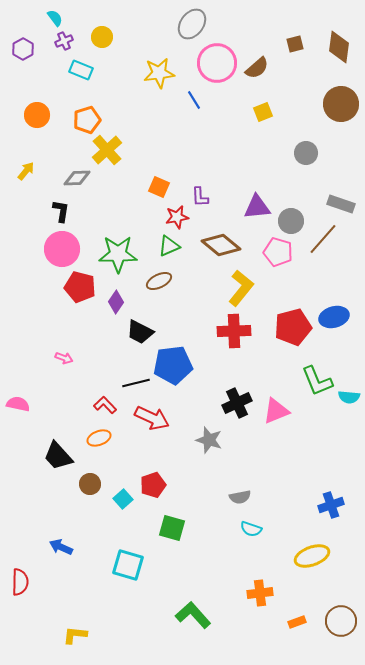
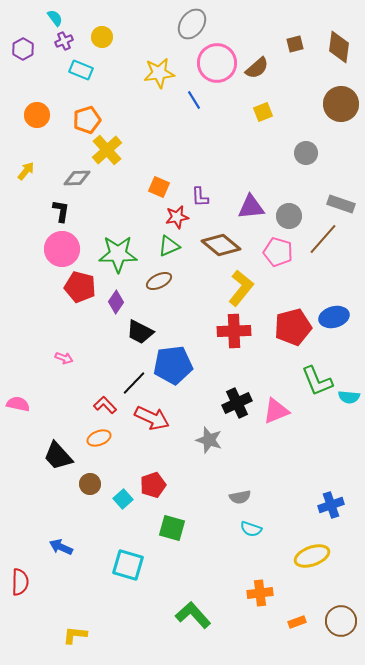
purple triangle at (257, 207): moved 6 px left
gray circle at (291, 221): moved 2 px left, 5 px up
black line at (136, 383): moved 2 px left; rotated 32 degrees counterclockwise
